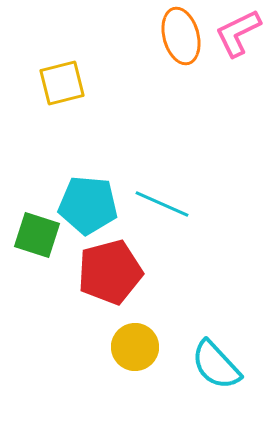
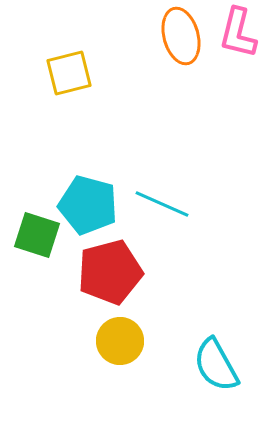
pink L-shape: rotated 50 degrees counterclockwise
yellow square: moved 7 px right, 10 px up
cyan pentagon: rotated 10 degrees clockwise
yellow circle: moved 15 px left, 6 px up
cyan semicircle: rotated 14 degrees clockwise
